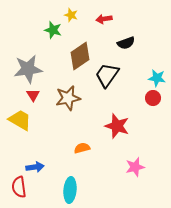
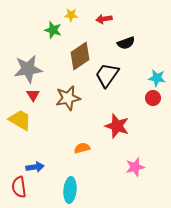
yellow star: rotated 16 degrees counterclockwise
